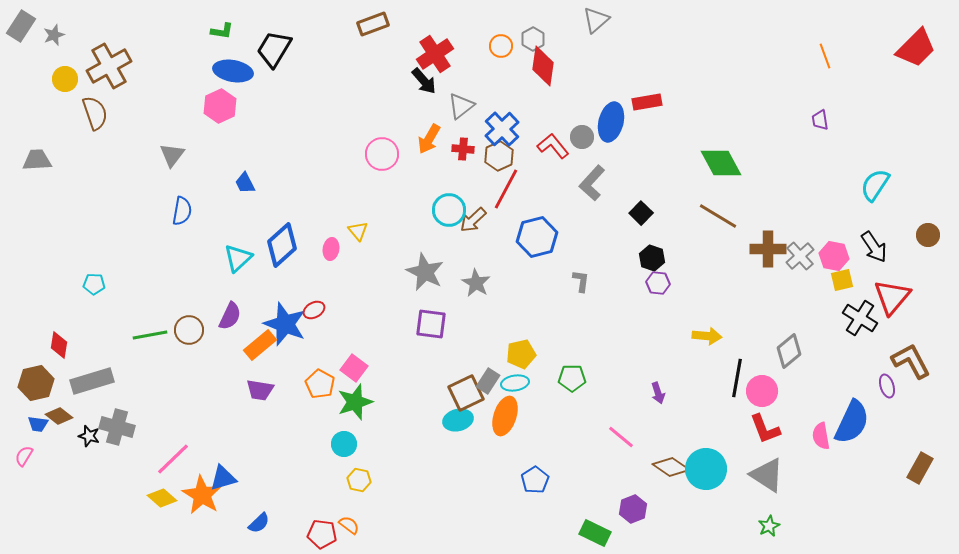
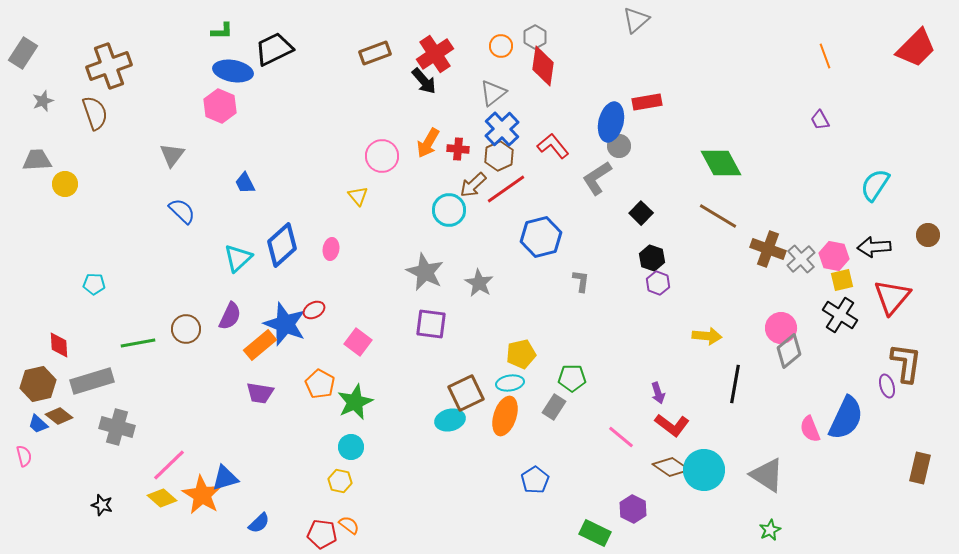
gray triangle at (596, 20): moved 40 px right
brown rectangle at (373, 24): moved 2 px right, 29 px down
gray rectangle at (21, 26): moved 2 px right, 27 px down
green L-shape at (222, 31): rotated 10 degrees counterclockwise
gray star at (54, 35): moved 11 px left, 66 px down
gray hexagon at (533, 39): moved 2 px right, 2 px up
black trapezoid at (274, 49): rotated 33 degrees clockwise
brown cross at (109, 66): rotated 9 degrees clockwise
yellow circle at (65, 79): moved 105 px down
pink hexagon at (220, 106): rotated 12 degrees counterclockwise
gray triangle at (461, 106): moved 32 px right, 13 px up
purple trapezoid at (820, 120): rotated 20 degrees counterclockwise
gray circle at (582, 137): moved 37 px right, 9 px down
orange arrow at (429, 139): moved 1 px left, 4 px down
red cross at (463, 149): moved 5 px left
pink circle at (382, 154): moved 2 px down
gray L-shape at (592, 183): moved 5 px right, 5 px up; rotated 15 degrees clockwise
red line at (506, 189): rotated 27 degrees clockwise
blue semicircle at (182, 211): rotated 56 degrees counterclockwise
brown arrow at (473, 220): moved 35 px up
yellow triangle at (358, 231): moved 35 px up
blue hexagon at (537, 237): moved 4 px right
black arrow at (874, 247): rotated 120 degrees clockwise
brown cross at (768, 249): rotated 20 degrees clockwise
gray cross at (800, 256): moved 1 px right, 3 px down
gray star at (476, 283): moved 3 px right
purple hexagon at (658, 283): rotated 15 degrees clockwise
black cross at (860, 318): moved 20 px left, 3 px up
brown circle at (189, 330): moved 3 px left, 1 px up
green line at (150, 335): moved 12 px left, 8 px down
red diamond at (59, 345): rotated 12 degrees counterclockwise
brown L-shape at (911, 361): moved 5 px left, 2 px down; rotated 36 degrees clockwise
pink square at (354, 368): moved 4 px right, 26 px up
black line at (737, 378): moved 2 px left, 6 px down
gray rectangle at (488, 381): moved 66 px right, 26 px down
brown hexagon at (36, 383): moved 2 px right, 1 px down
cyan ellipse at (515, 383): moved 5 px left
purple trapezoid at (260, 390): moved 3 px down
pink circle at (762, 391): moved 19 px right, 63 px up
green star at (355, 402): rotated 6 degrees counterclockwise
cyan ellipse at (458, 420): moved 8 px left
blue semicircle at (852, 422): moved 6 px left, 4 px up
blue trapezoid at (38, 424): rotated 35 degrees clockwise
red L-shape at (765, 429): moved 93 px left, 4 px up; rotated 32 degrees counterclockwise
black star at (89, 436): moved 13 px right, 69 px down
pink semicircle at (821, 436): moved 11 px left, 7 px up; rotated 12 degrees counterclockwise
cyan circle at (344, 444): moved 7 px right, 3 px down
pink semicircle at (24, 456): rotated 135 degrees clockwise
pink line at (173, 459): moved 4 px left, 6 px down
brown rectangle at (920, 468): rotated 16 degrees counterclockwise
cyan circle at (706, 469): moved 2 px left, 1 px down
blue triangle at (223, 478): moved 2 px right
yellow hexagon at (359, 480): moved 19 px left, 1 px down
purple hexagon at (633, 509): rotated 12 degrees counterclockwise
green star at (769, 526): moved 1 px right, 4 px down
